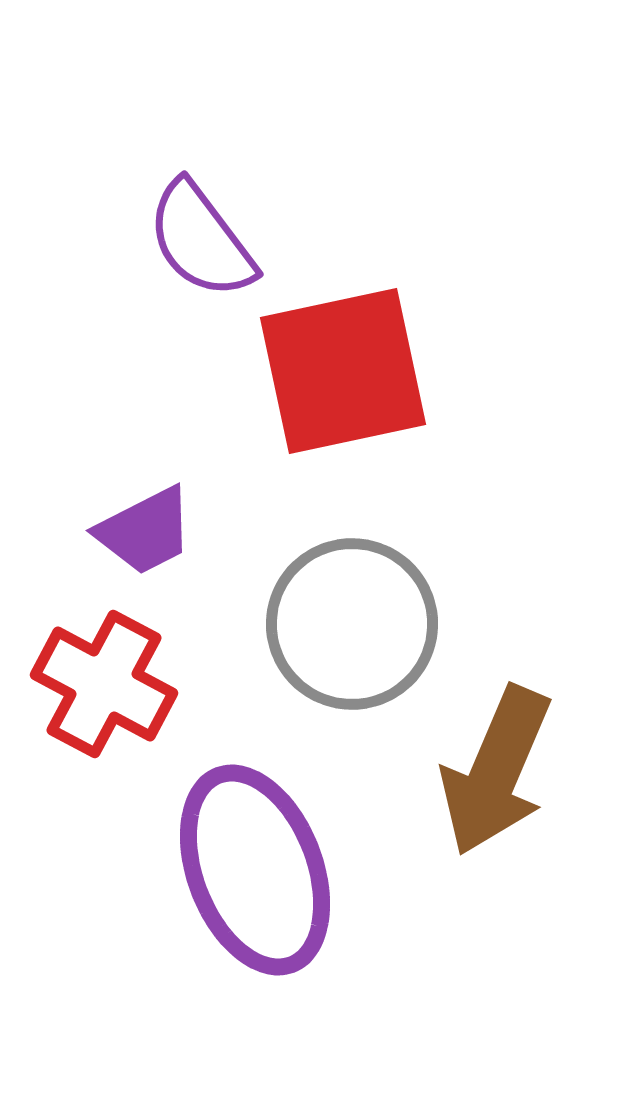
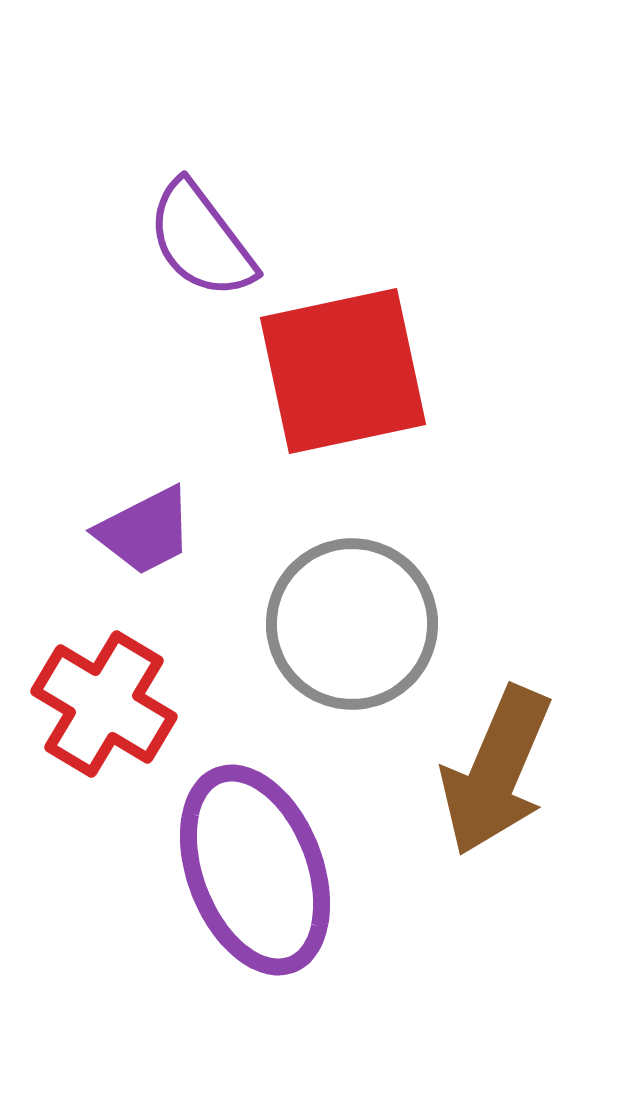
red cross: moved 20 px down; rotated 3 degrees clockwise
